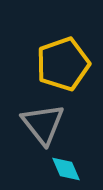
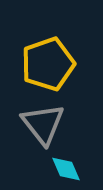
yellow pentagon: moved 15 px left
